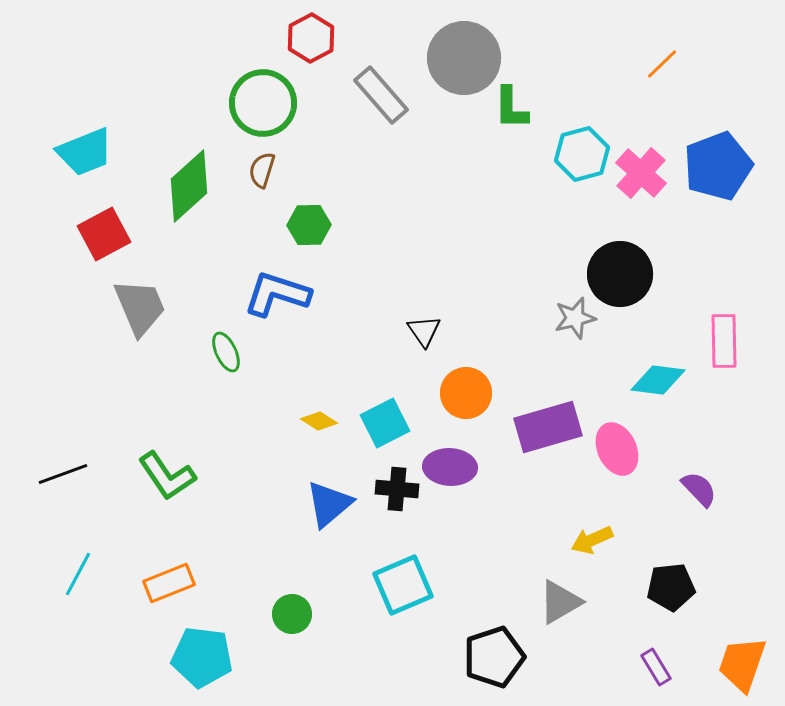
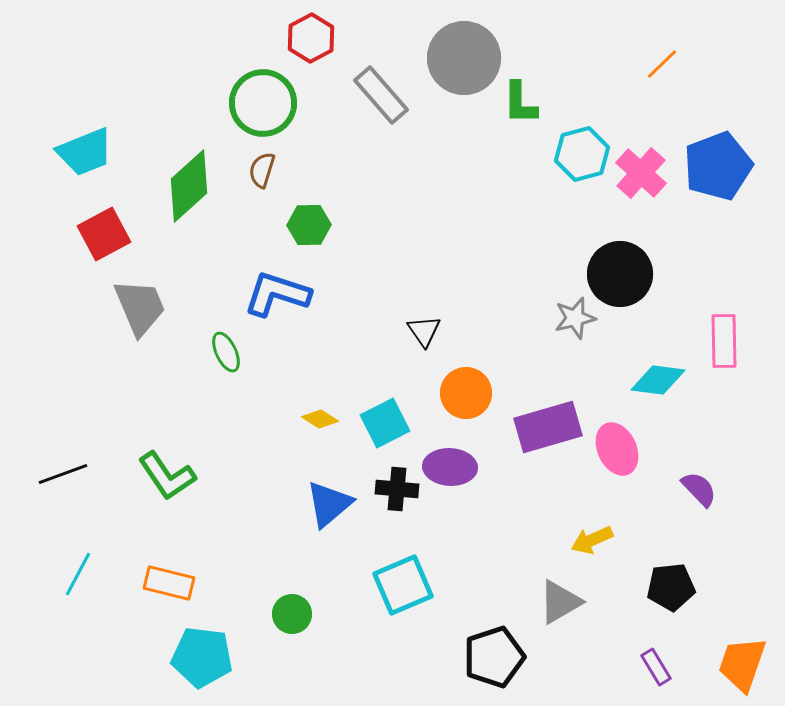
green L-shape at (511, 108): moved 9 px right, 5 px up
yellow diamond at (319, 421): moved 1 px right, 2 px up
orange rectangle at (169, 583): rotated 36 degrees clockwise
